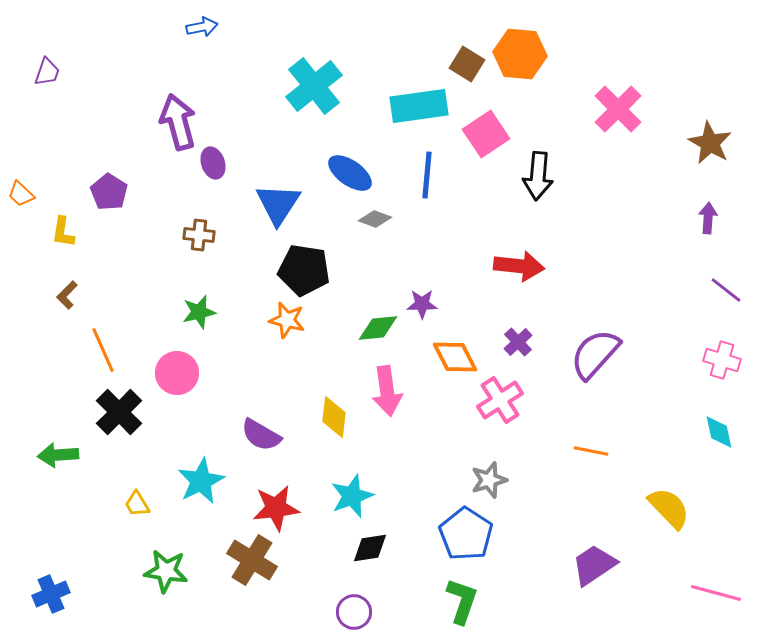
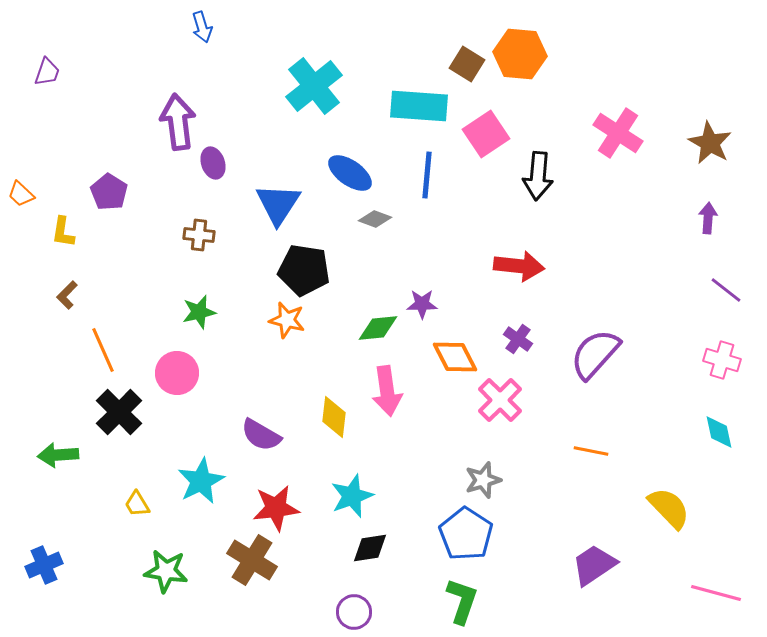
blue arrow at (202, 27): rotated 84 degrees clockwise
cyan rectangle at (419, 106): rotated 12 degrees clockwise
pink cross at (618, 109): moved 24 px down; rotated 12 degrees counterclockwise
purple arrow at (178, 122): rotated 8 degrees clockwise
purple cross at (518, 342): moved 3 px up; rotated 12 degrees counterclockwise
pink cross at (500, 400): rotated 12 degrees counterclockwise
gray star at (489, 480): moved 6 px left
blue cross at (51, 594): moved 7 px left, 29 px up
